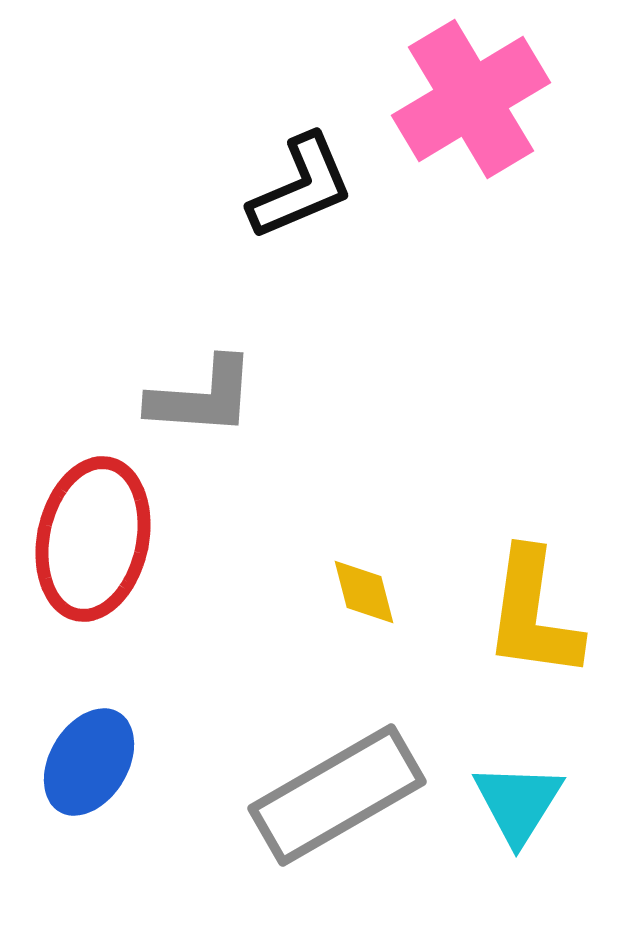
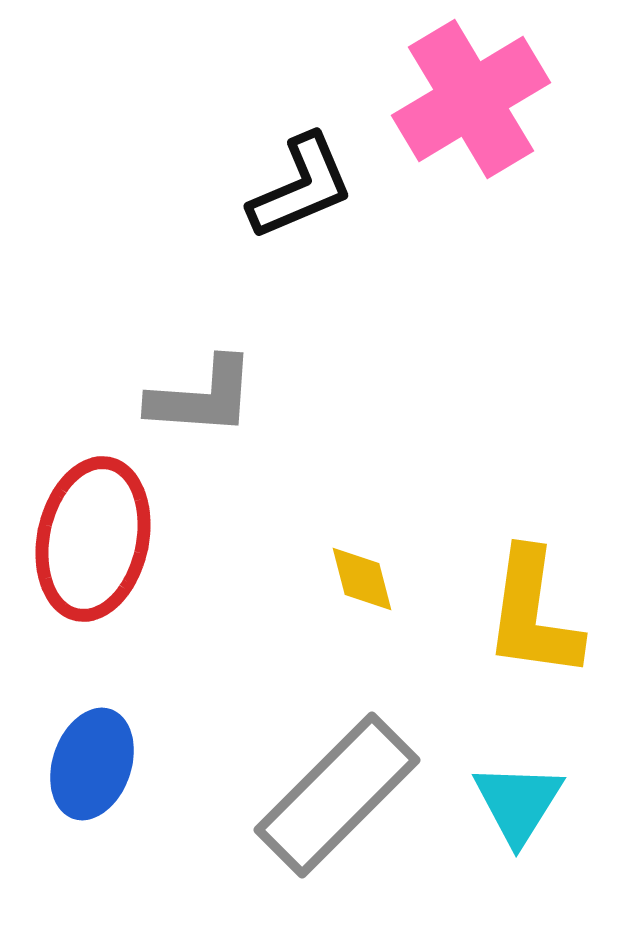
yellow diamond: moved 2 px left, 13 px up
blue ellipse: moved 3 px right, 2 px down; rotated 12 degrees counterclockwise
gray rectangle: rotated 15 degrees counterclockwise
